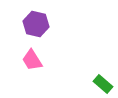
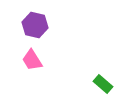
purple hexagon: moved 1 px left, 1 px down
